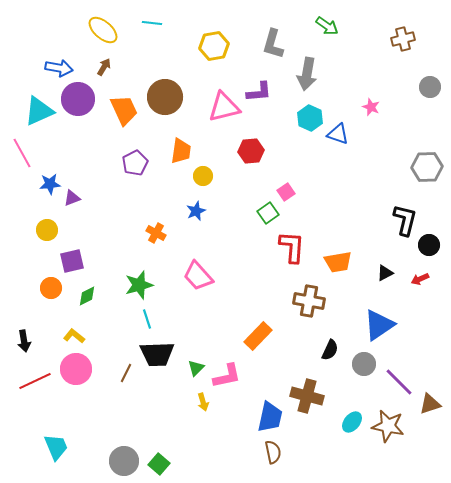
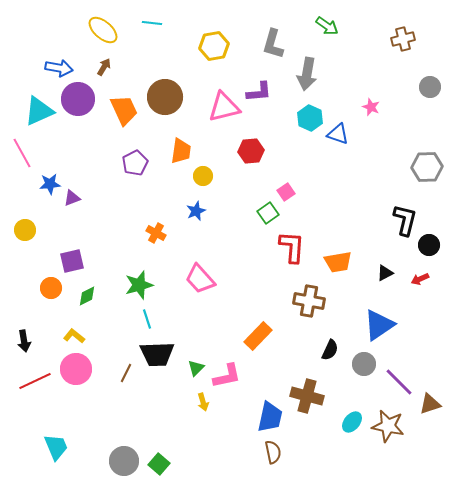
yellow circle at (47, 230): moved 22 px left
pink trapezoid at (198, 276): moved 2 px right, 3 px down
